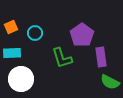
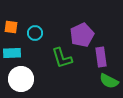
orange square: rotated 32 degrees clockwise
purple pentagon: rotated 10 degrees clockwise
green semicircle: moved 1 px left, 1 px up
